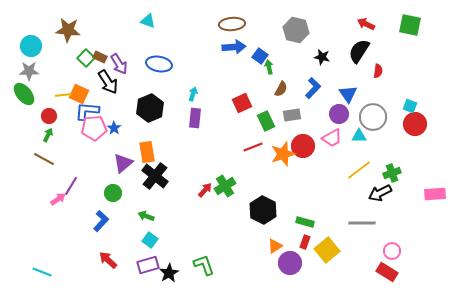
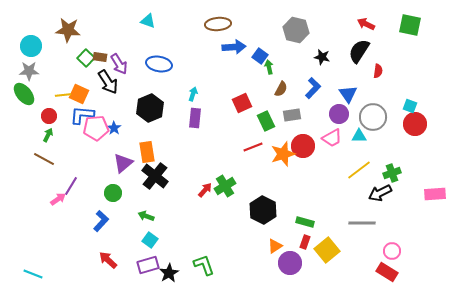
brown ellipse at (232, 24): moved 14 px left
brown rectangle at (100, 57): rotated 16 degrees counterclockwise
blue L-shape at (87, 111): moved 5 px left, 4 px down
pink pentagon at (94, 128): moved 2 px right
cyan line at (42, 272): moved 9 px left, 2 px down
